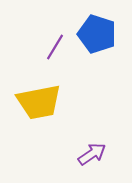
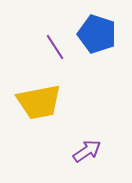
purple line: rotated 64 degrees counterclockwise
purple arrow: moved 5 px left, 3 px up
